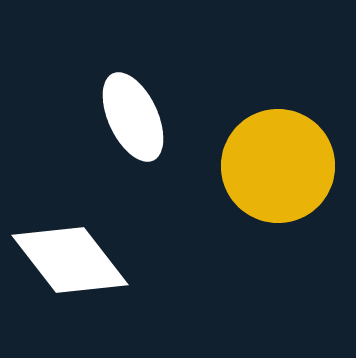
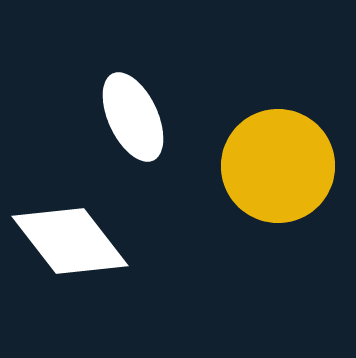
white diamond: moved 19 px up
